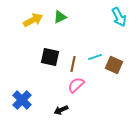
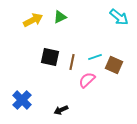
cyan arrow: rotated 24 degrees counterclockwise
brown line: moved 1 px left, 2 px up
pink semicircle: moved 11 px right, 5 px up
